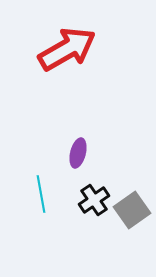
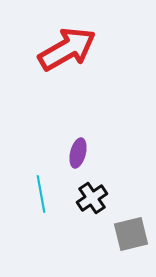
black cross: moved 2 px left, 2 px up
gray square: moved 1 px left, 24 px down; rotated 21 degrees clockwise
